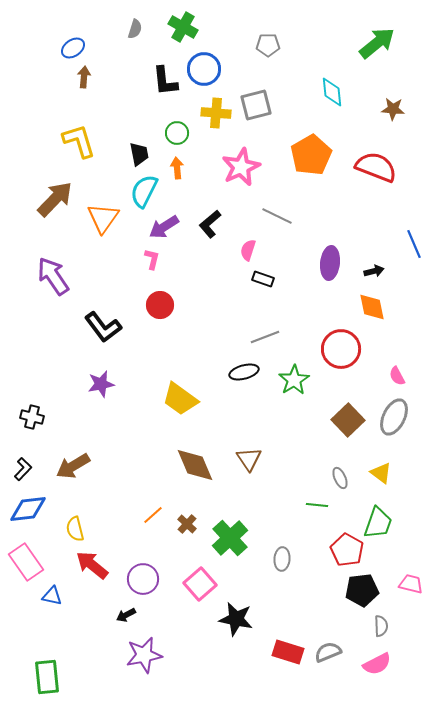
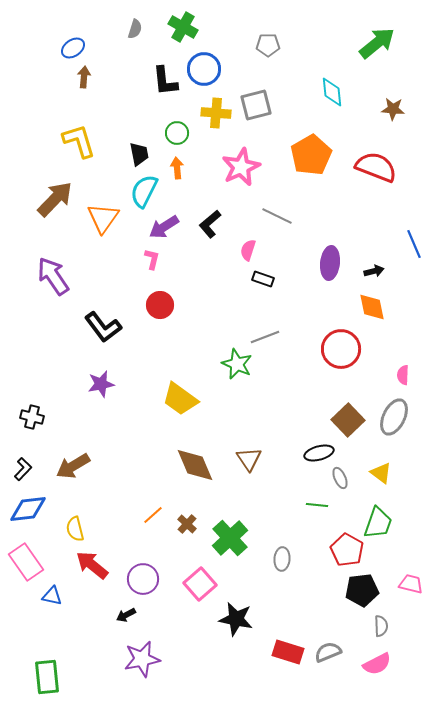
black ellipse at (244, 372): moved 75 px right, 81 px down
pink semicircle at (397, 376): moved 6 px right, 1 px up; rotated 30 degrees clockwise
green star at (294, 380): moved 57 px left, 16 px up; rotated 16 degrees counterclockwise
purple star at (144, 655): moved 2 px left, 4 px down
